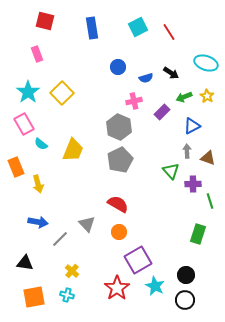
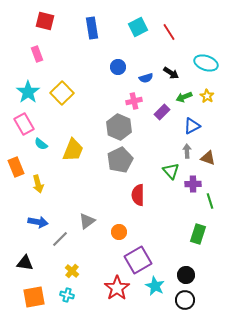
red semicircle at (118, 204): moved 20 px right, 9 px up; rotated 120 degrees counterclockwise
gray triangle at (87, 224): moved 3 px up; rotated 36 degrees clockwise
